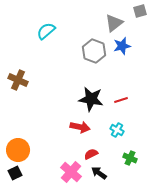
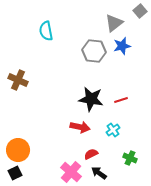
gray square: rotated 24 degrees counterclockwise
cyan semicircle: rotated 60 degrees counterclockwise
gray hexagon: rotated 15 degrees counterclockwise
cyan cross: moved 4 px left; rotated 24 degrees clockwise
